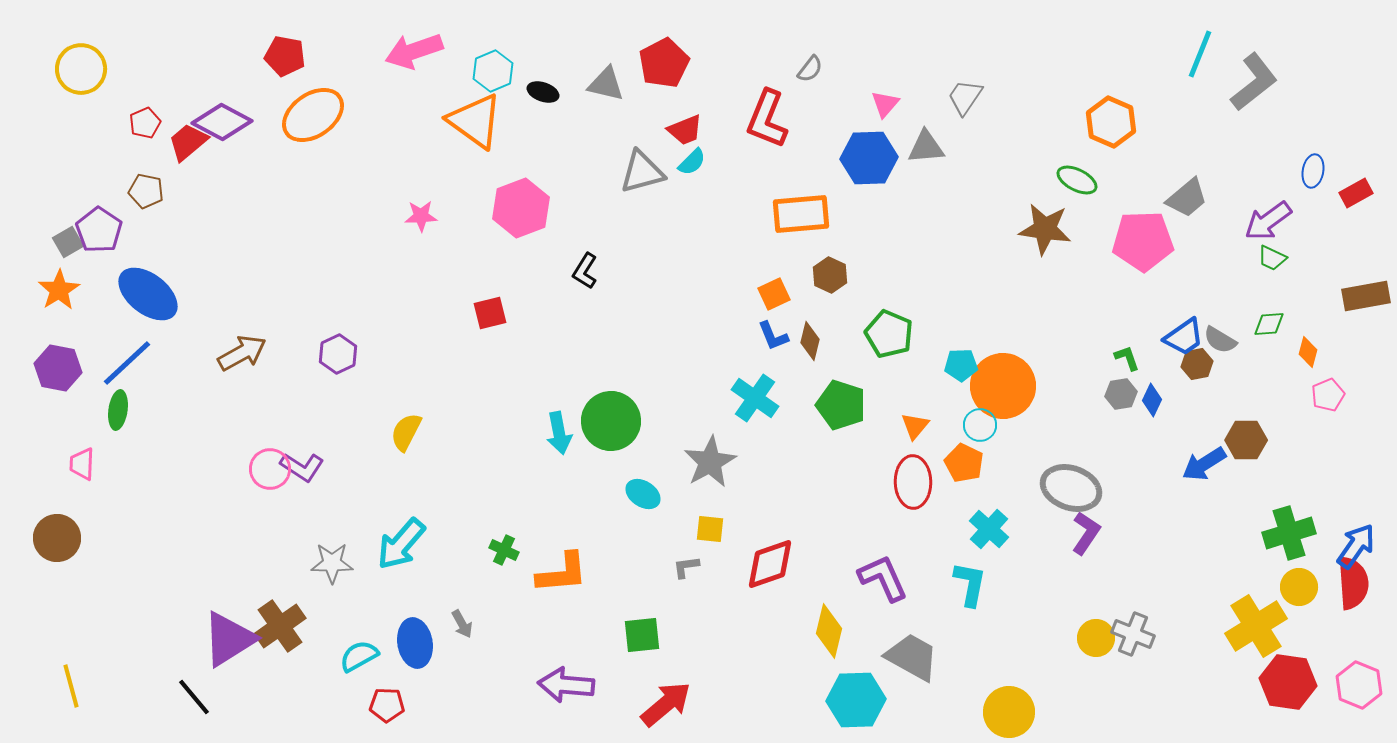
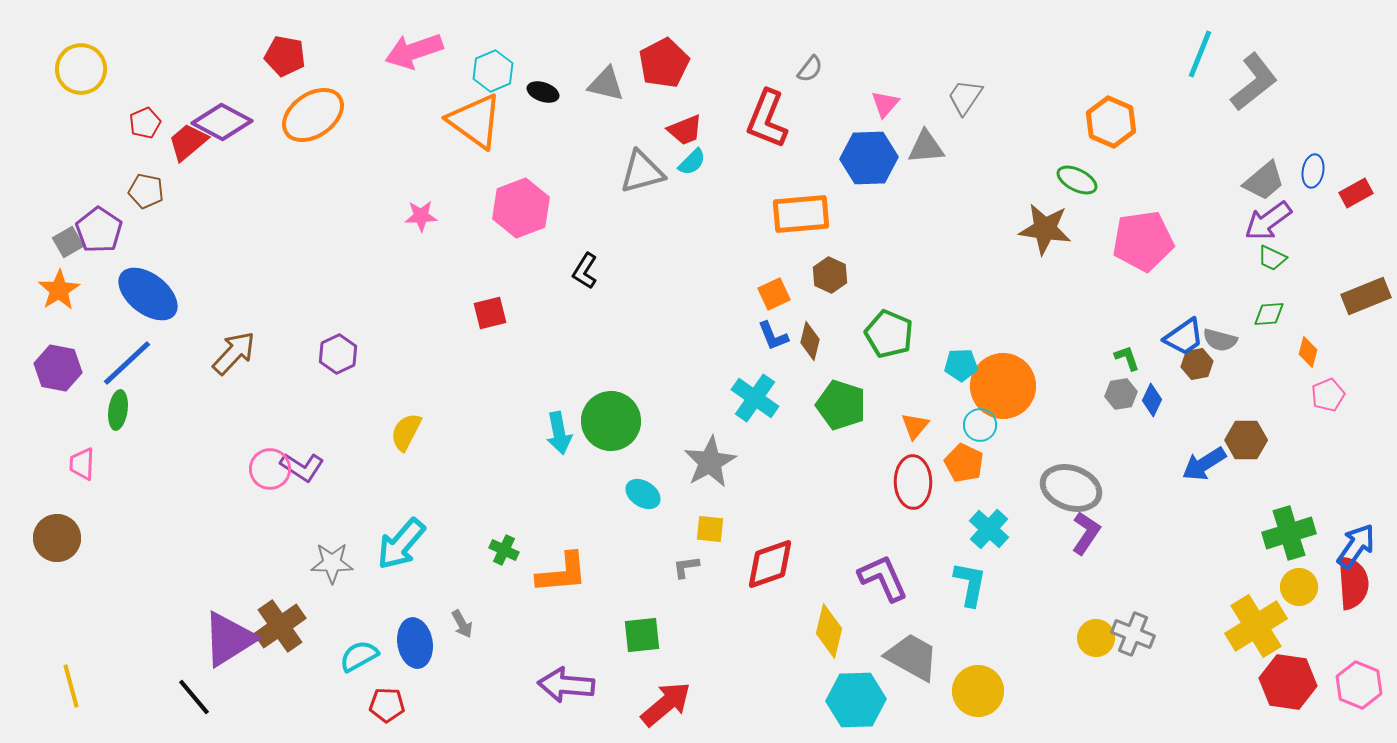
gray trapezoid at (1187, 198): moved 77 px right, 17 px up
pink pentagon at (1143, 241): rotated 6 degrees counterclockwise
brown rectangle at (1366, 296): rotated 12 degrees counterclockwise
green diamond at (1269, 324): moved 10 px up
gray semicircle at (1220, 340): rotated 16 degrees counterclockwise
brown arrow at (242, 353): moved 8 px left; rotated 18 degrees counterclockwise
yellow circle at (1009, 712): moved 31 px left, 21 px up
